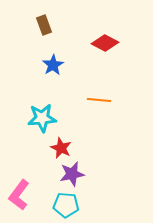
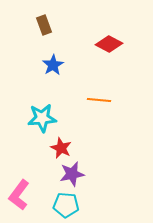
red diamond: moved 4 px right, 1 px down
